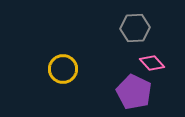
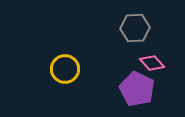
yellow circle: moved 2 px right
purple pentagon: moved 3 px right, 3 px up
